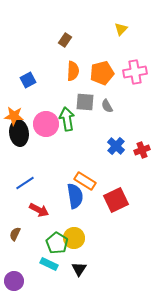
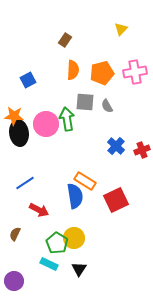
orange semicircle: moved 1 px up
